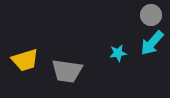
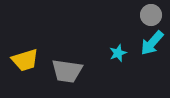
cyan star: rotated 12 degrees counterclockwise
